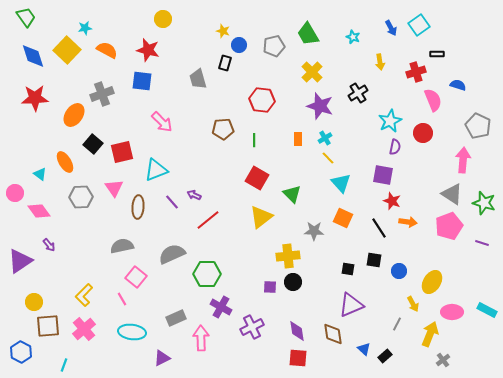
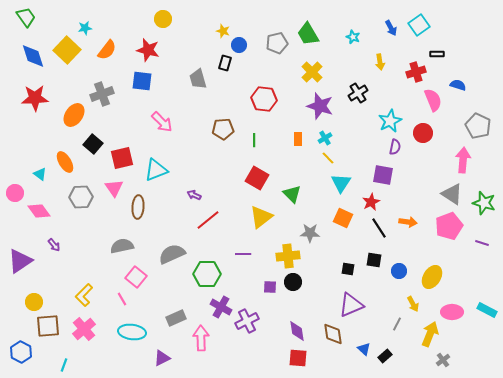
gray pentagon at (274, 46): moved 3 px right, 3 px up
orange semicircle at (107, 50): rotated 100 degrees clockwise
red hexagon at (262, 100): moved 2 px right, 1 px up
red square at (122, 152): moved 6 px down
cyan triangle at (341, 183): rotated 15 degrees clockwise
red star at (392, 201): moved 21 px left, 1 px down; rotated 24 degrees clockwise
purple line at (172, 202): moved 71 px right, 52 px down; rotated 49 degrees counterclockwise
gray star at (314, 231): moved 4 px left, 2 px down
purple arrow at (49, 245): moved 5 px right
yellow ellipse at (432, 282): moved 5 px up
purple cross at (252, 327): moved 5 px left, 6 px up
